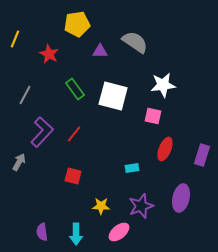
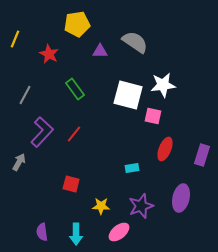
white square: moved 15 px right, 1 px up
red square: moved 2 px left, 8 px down
